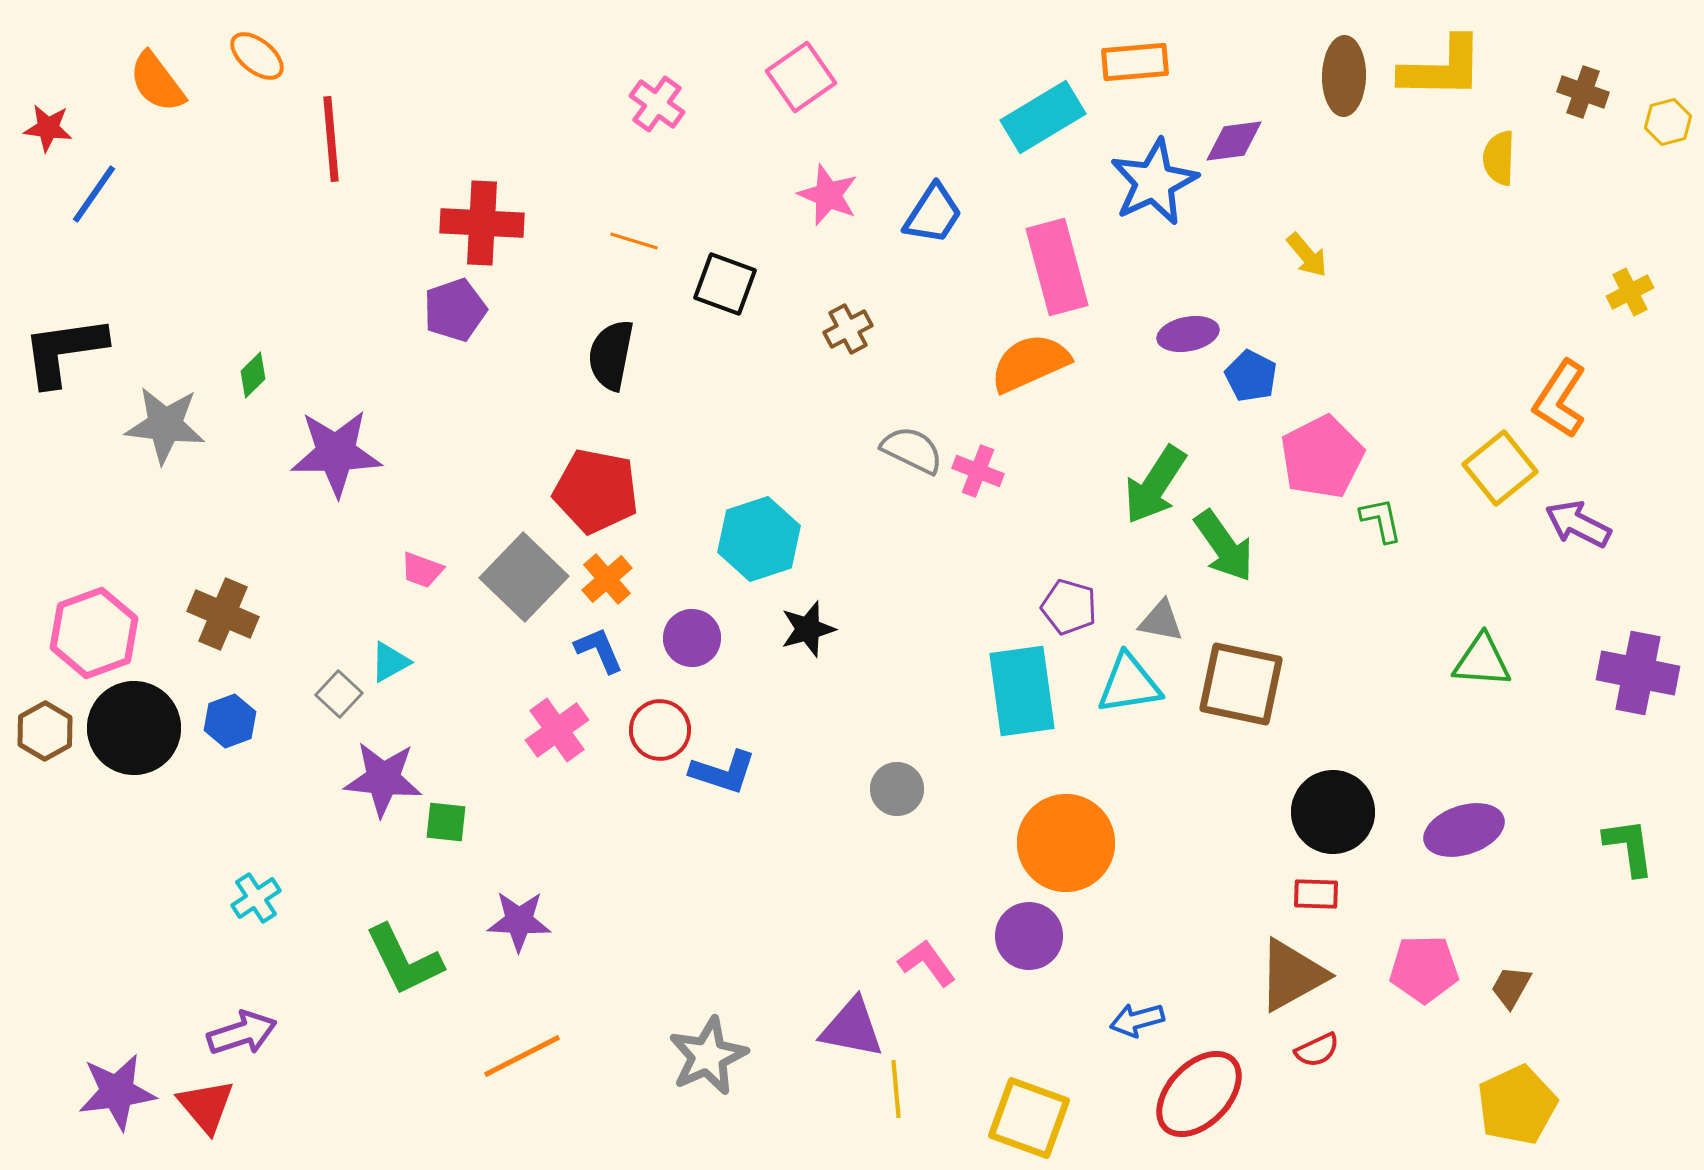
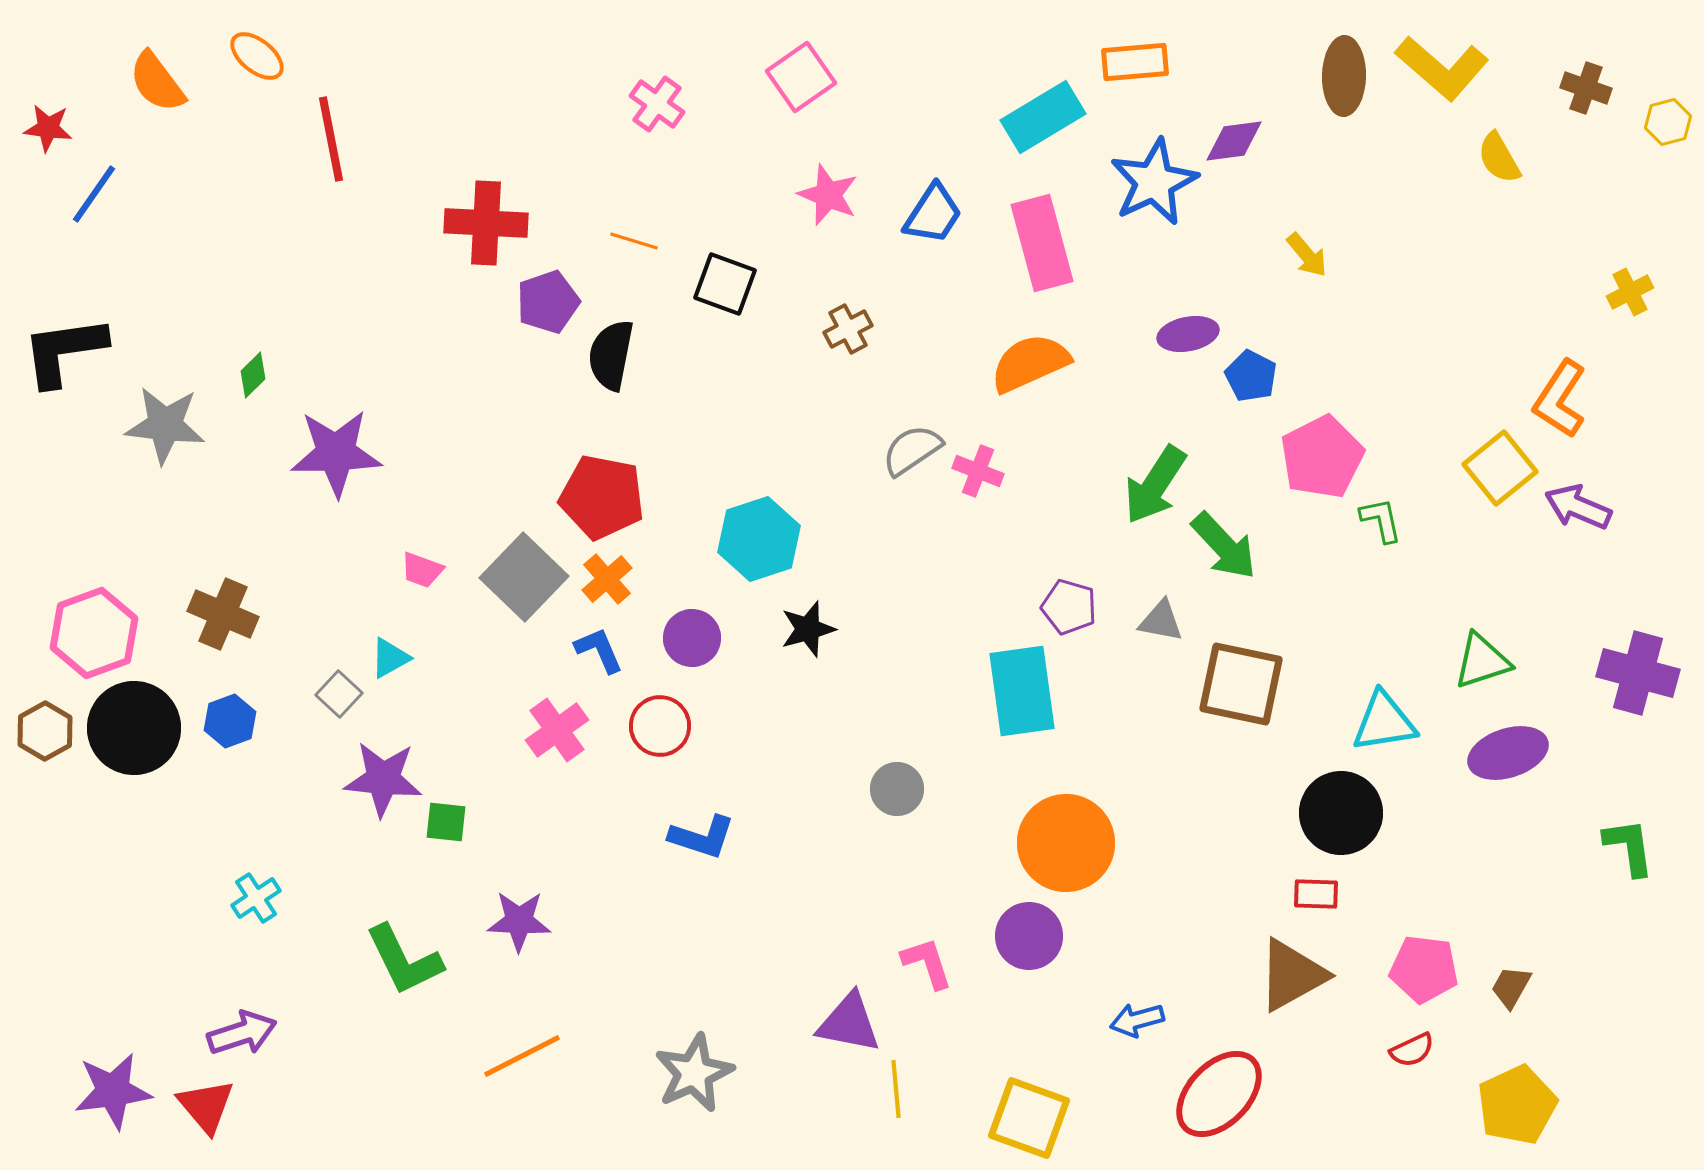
yellow L-shape at (1442, 68): rotated 40 degrees clockwise
brown cross at (1583, 92): moved 3 px right, 4 px up
red line at (331, 139): rotated 6 degrees counterclockwise
yellow semicircle at (1499, 158): rotated 32 degrees counterclockwise
red cross at (482, 223): moved 4 px right
pink rectangle at (1057, 267): moved 15 px left, 24 px up
purple pentagon at (455, 310): moved 93 px right, 8 px up
gray semicircle at (912, 450): rotated 60 degrees counterclockwise
red pentagon at (596, 491): moved 6 px right, 6 px down
purple arrow at (1578, 524): moved 17 px up; rotated 4 degrees counterclockwise
green arrow at (1224, 546): rotated 8 degrees counterclockwise
green triangle at (1482, 661): rotated 22 degrees counterclockwise
cyan triangle at (390, 662): moved 4 px up
purple cross at (1638, 673): rotated 4 degrees clockwise
cyan triangle at (1129, 684): moved 255 px right, 38 px down
red circle at (660, 730): moved 4 px up
blue L-shape at (723, 772): moved 21 px left, 65 px down
black circle at (1333, 812): moved 8 px right, 1 px down
purple ellipse at (1464, 830): moved 44 px right, 77 px up
pink L-shape at (927, 963): rotated 18 degrees clockwise
pink pentagon at (1424, 969): rotated 8 degrees clockwise
purple triangle at (852, 1028): moved 3 px left, 5 px up
red semicircle at (1317, 1050): moved 95 px right
gray star at (708, 1056): moved 14 px left, 17 px down
purple star at (117, 1092): moved 4 px left, 1 px up
red ellipse at (1199, 1094): moved 20 px right
